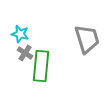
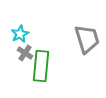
cyan star: rotated 30 degrees clockwise
